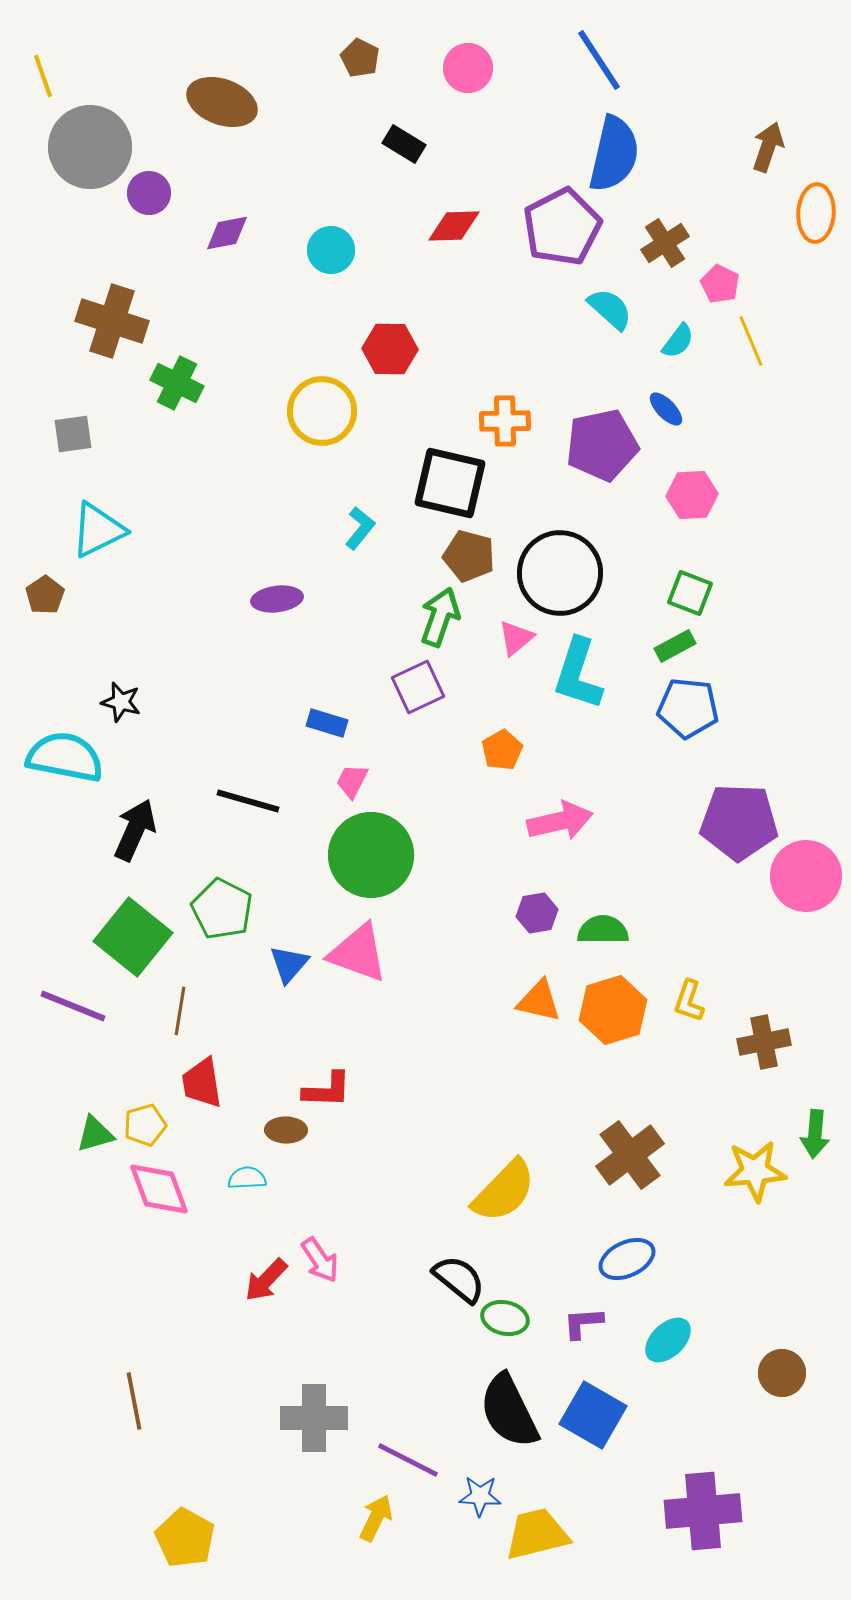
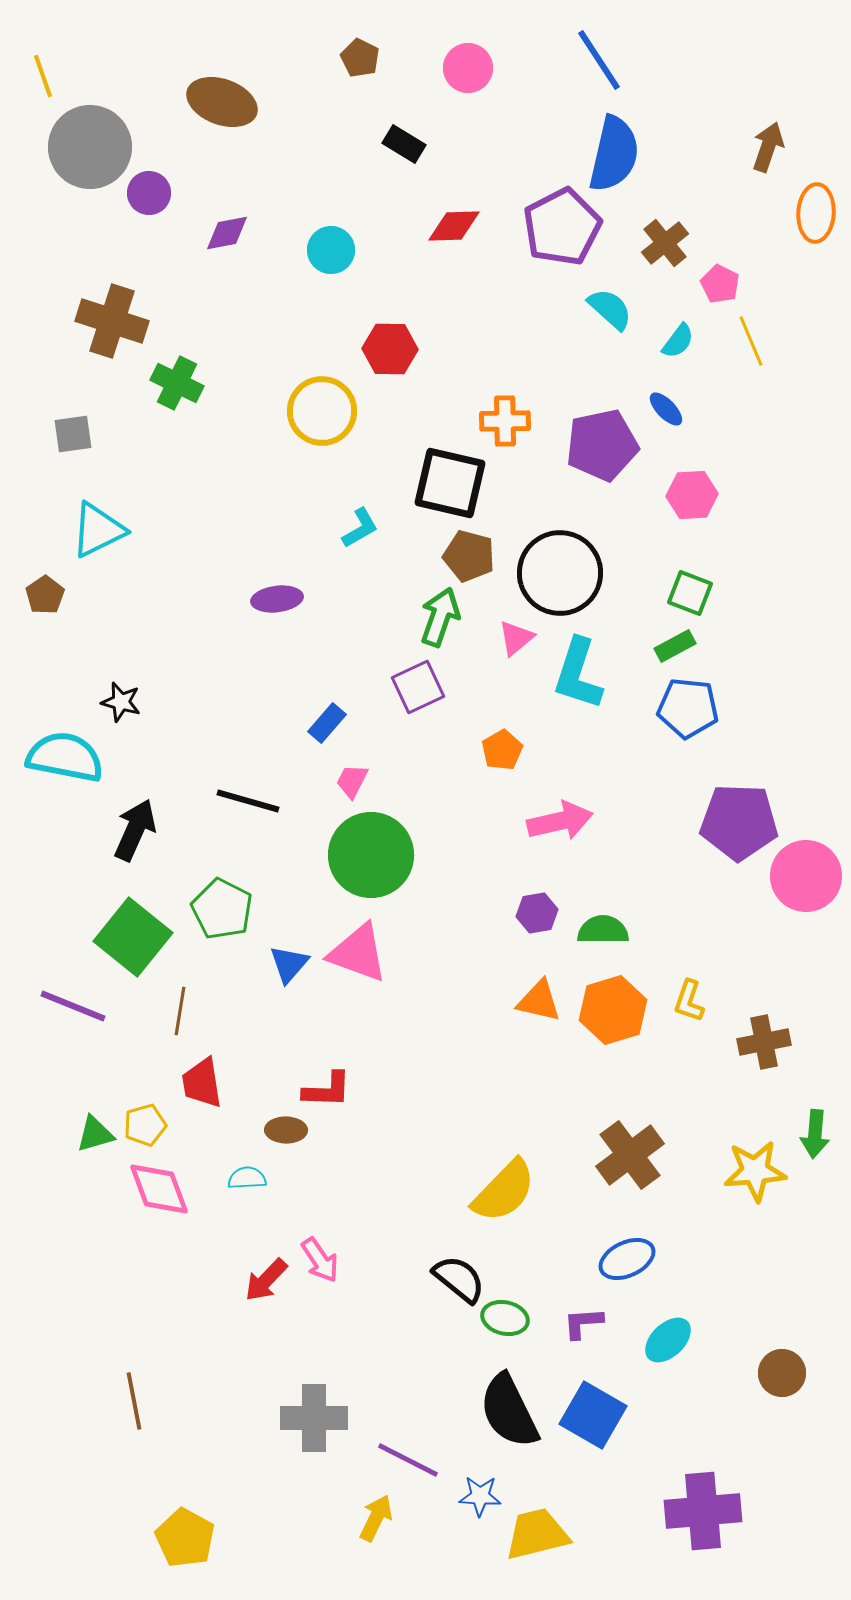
brown cross at (665, 243): rotated 6 degrees counterclockwise
cyan L-shape at (360, 528): rotated 21 degrees clockwise
blue rectangle at (327, 723): rotated 66 degrees counterclockwise
